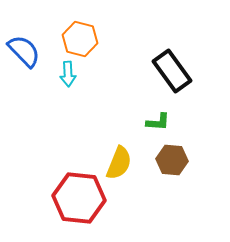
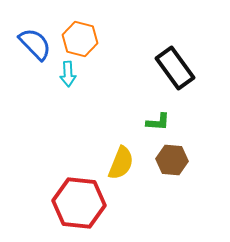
blue semicircle: moved 11 px right, 7 px up
black rectangle: moved 3 px right, 3 px up
yellow semicircle: moved 2 px right
red hexagon: moved 5 px down
